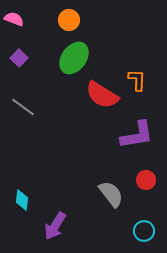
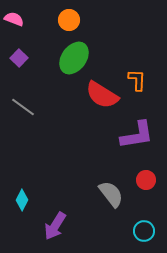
cyan diamond: rotated 20 degrees clockwise
